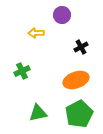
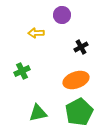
green pentagon: moved 2 px up
